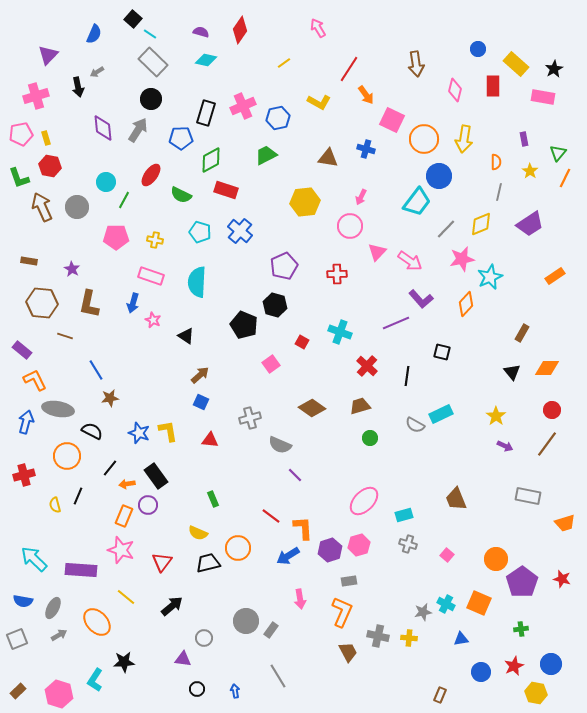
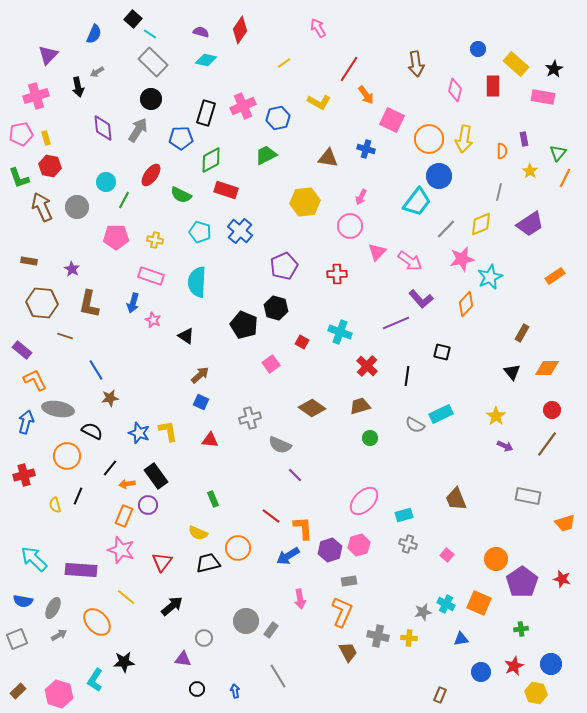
orange circle at (424, 139): moved 5 px right
orange semicircle at (496, 162): moved 6 px right, 11 px up
black hexagon at (275, 305): moved 1 px right, 3 px down
